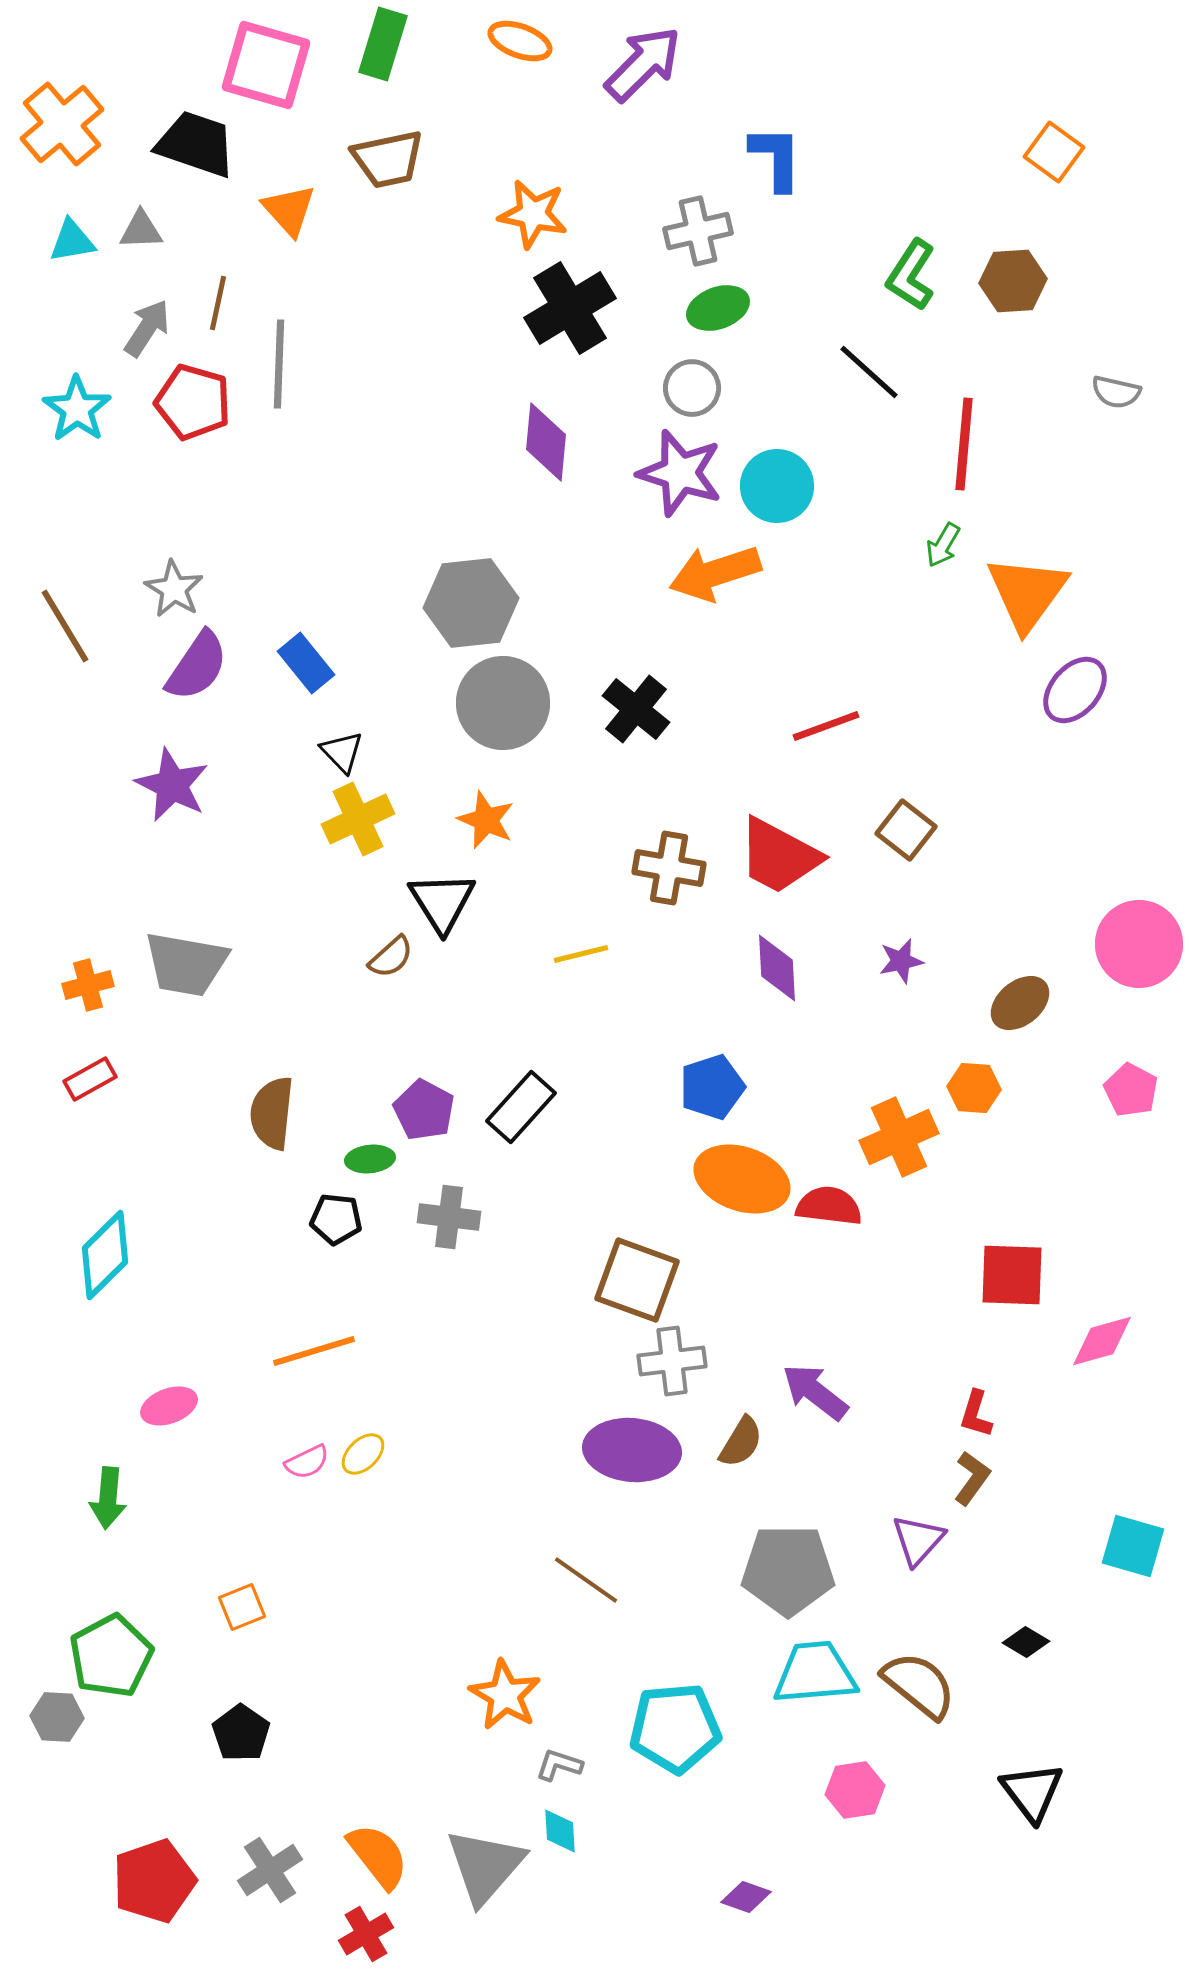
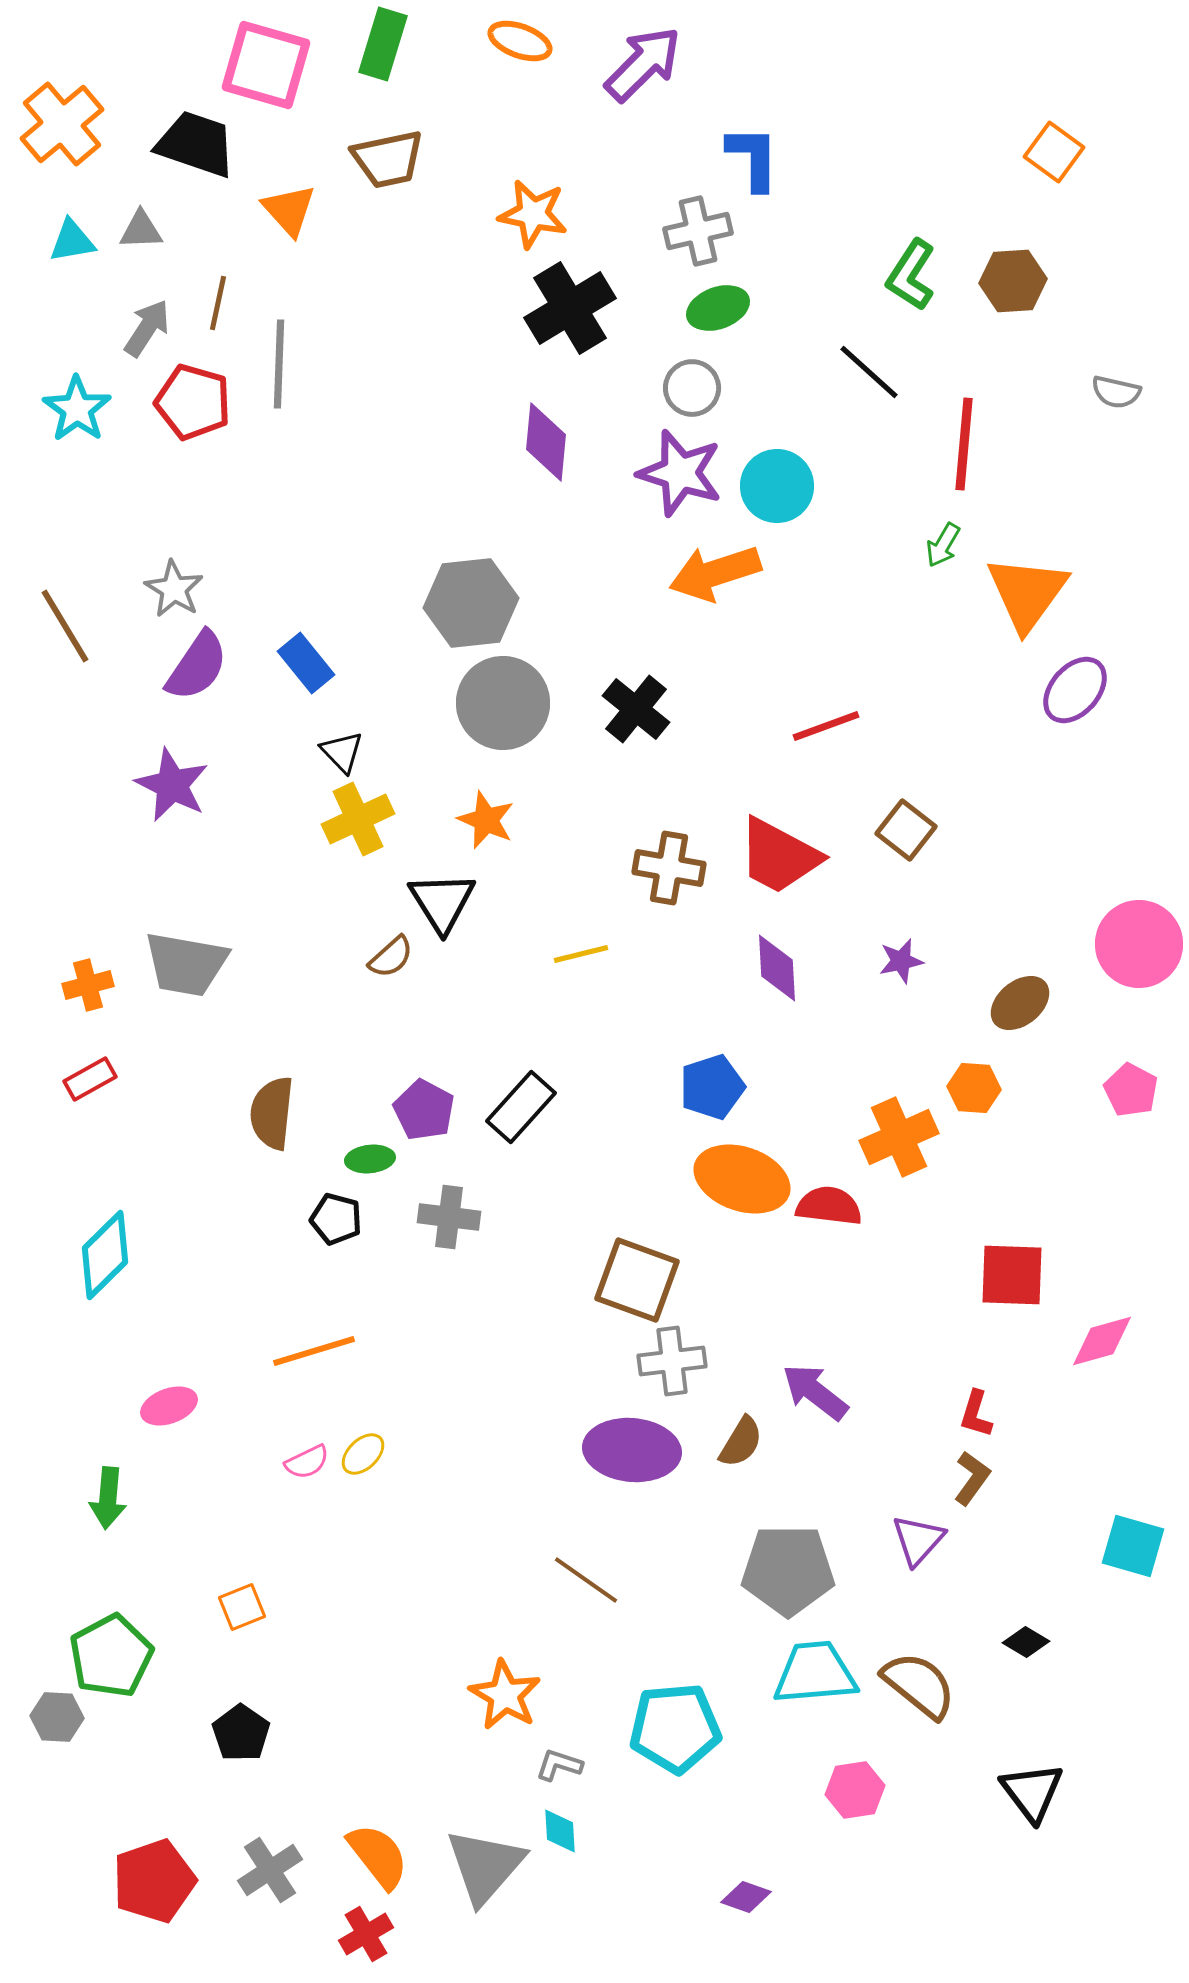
blue L-shape at (776, 158): moved 23 px left
black pentagon at (336, 1219): rotated 9 degrees clockwise
